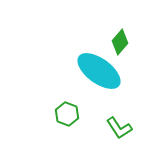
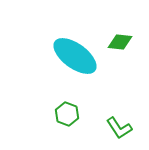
green diamond: rotated 55 degrees clockwise
cyan ellipse: moved 24 px left, 15 px up
